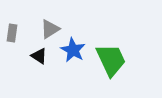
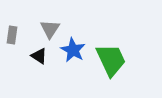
gray triangle: rotated 25 degrees counterclockwise
gray rectangle: moved 2 px down
